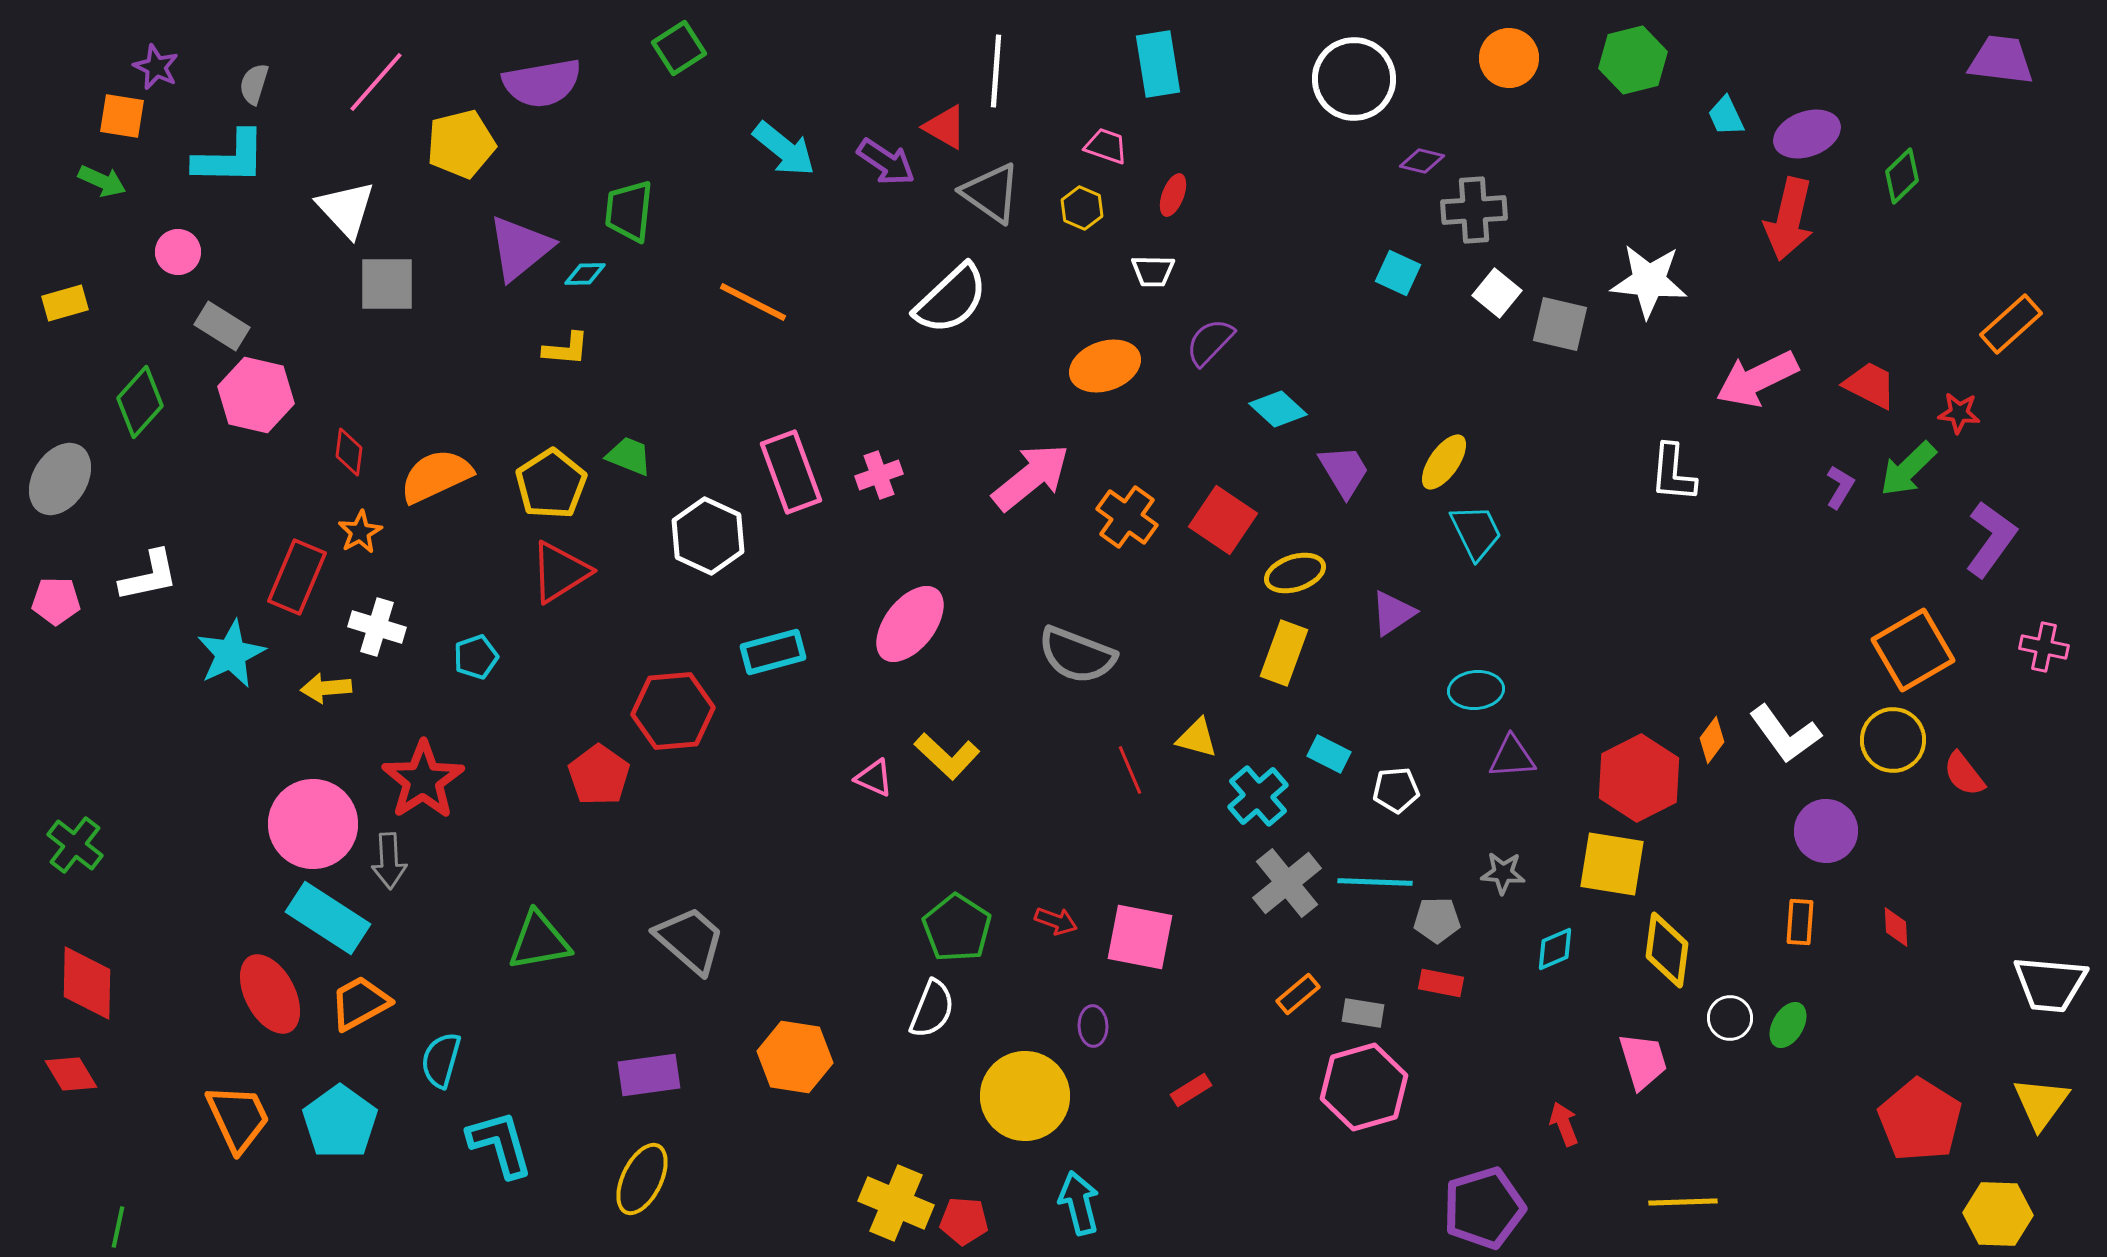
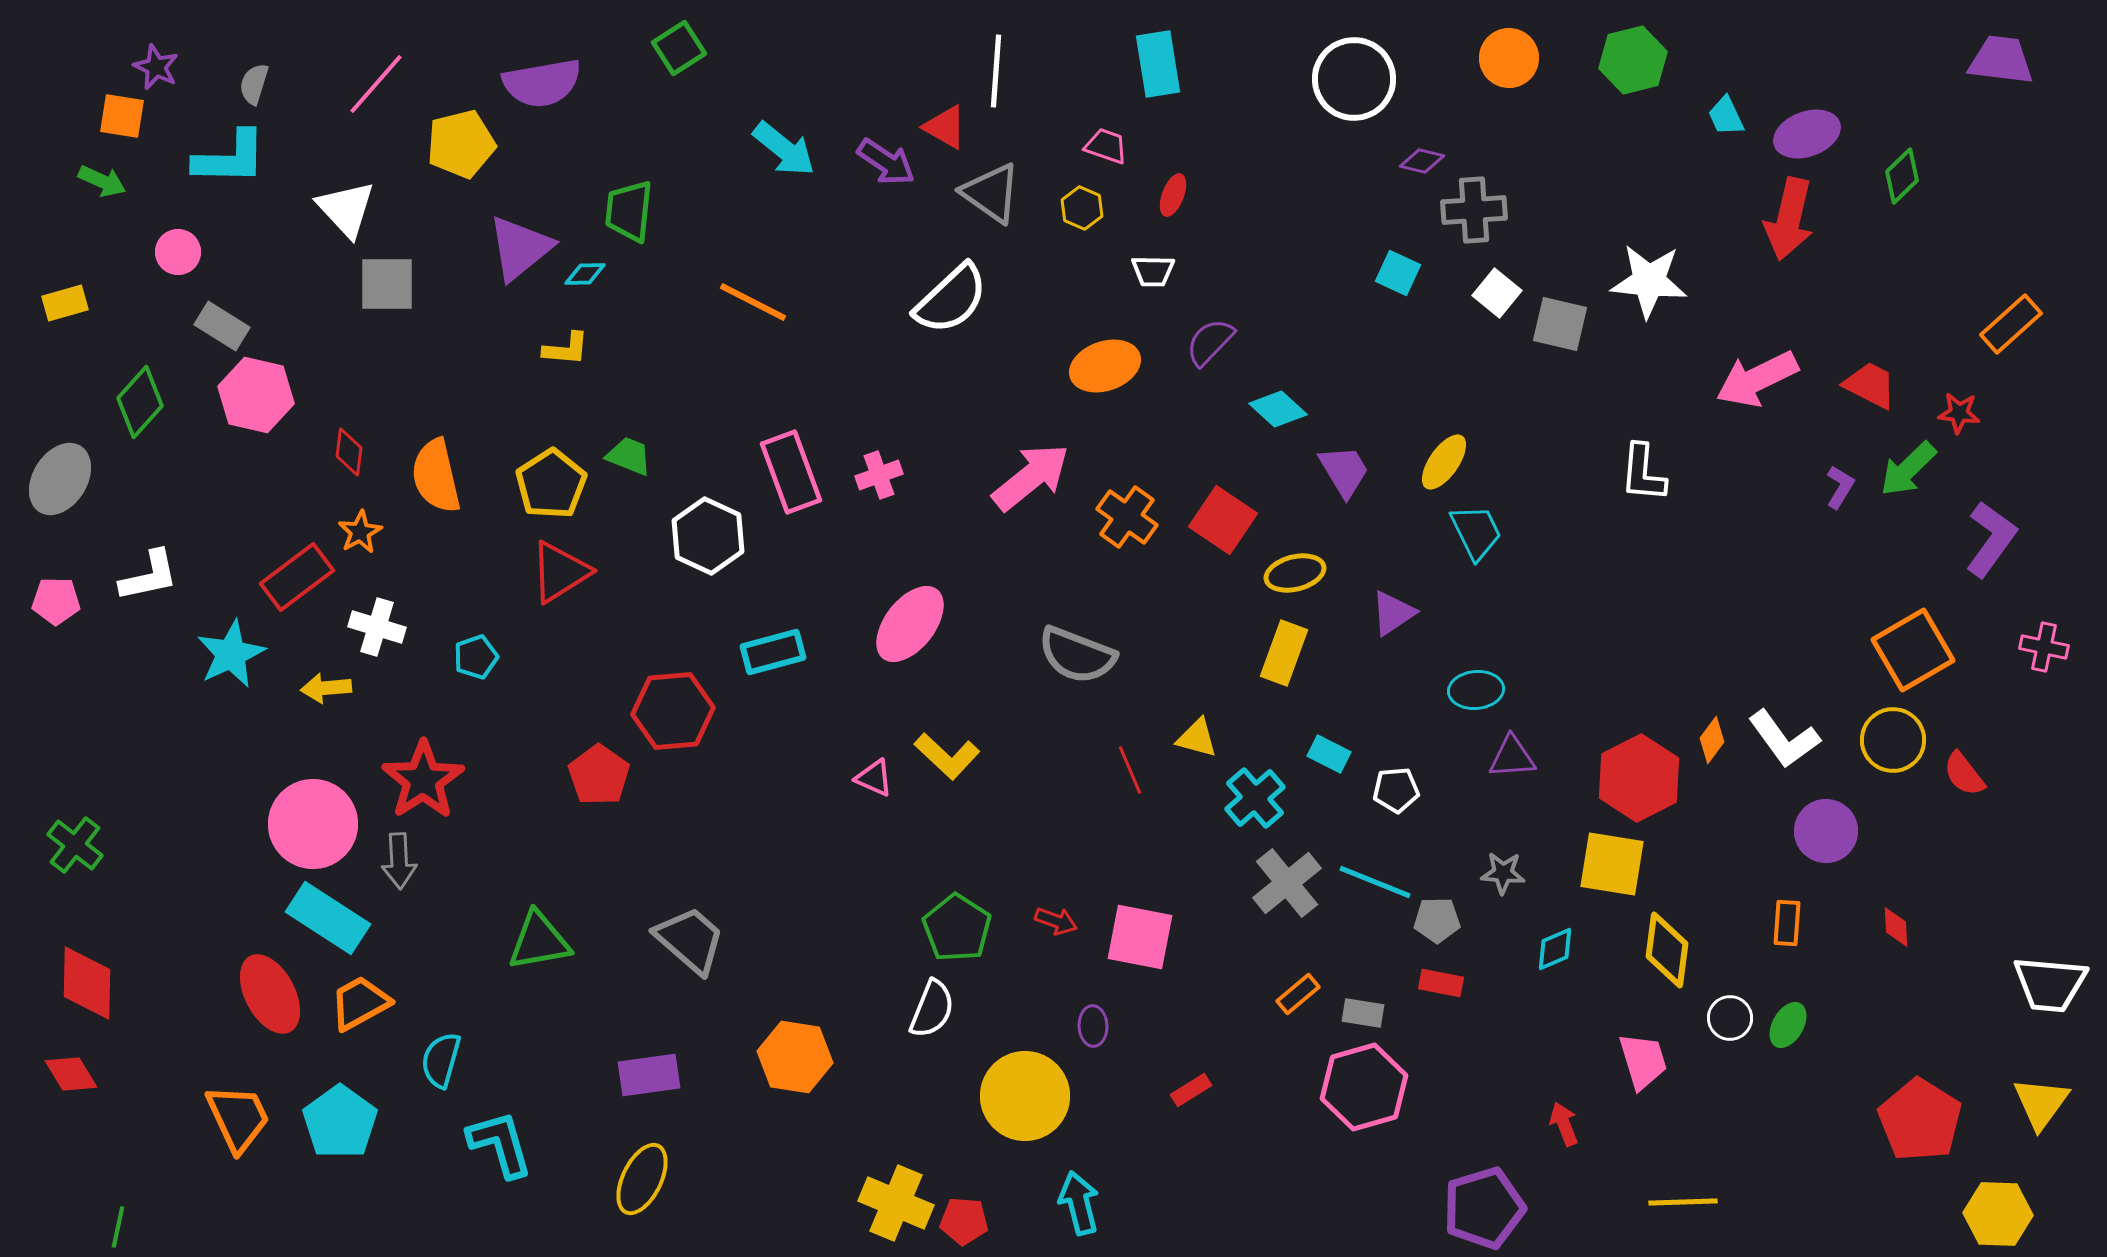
pink line at (376, 82): moved 2 px down
white L-shape at (1673, 473): moved 30 px left
orange semicircle at (436, 476): rotated 78 degrees counterclockwise
yellow ellipse at (1295, 573): rotated 4 degrees clockwise
red rectangle at (297, 577): rotated 30 degrees clockwise
white L-shape at (1785, 734): moved 1 px left, 5 px down
cyan cross at (1258, 796): moved 3 px left, 2 px down
gray arrow at (389, 861): moved 10 px right
cyan line at (1375, 882): rotated 20 degrees clockwise
orange rectangle at (1800, 922): moved 13 px left, 1 px down
